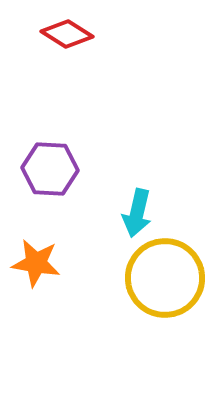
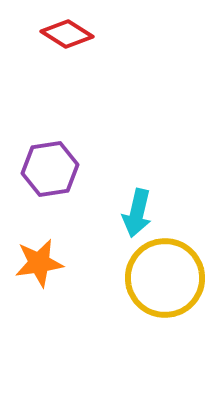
purple hexagon: rotated 12 degrees counterclockwise
orange star: moved 3 px right; rotated 18 degrees counterclockwise
